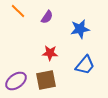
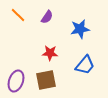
orange line: moved 4 px down
purple ellipse: rotated 35 degrees counterclockwise
